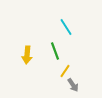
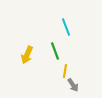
cyan line: rotated 12 degrees clockwise
yellow arrow: rotated 18 degrees clockwise
yellow line: rotated 24 degrees counterclockwise
